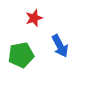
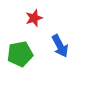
green pentagon: moved 1 px left, 1 px up
